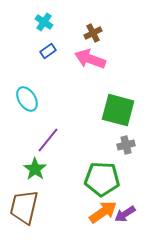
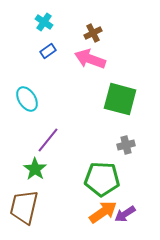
green square: moved 2 px right, 11 px up
